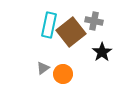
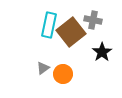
gray cross: moved 1 px left, 1 px up
